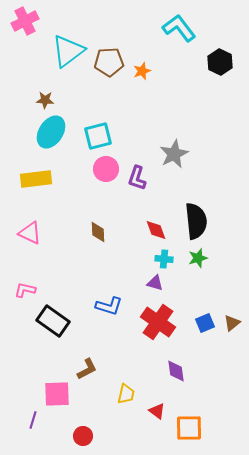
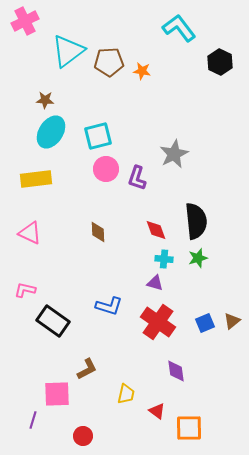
orange star: rotated 30 degrees clockwise
brown triangle: moved 2 px up
